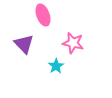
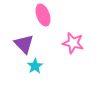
cyan star: moved 21 px left
